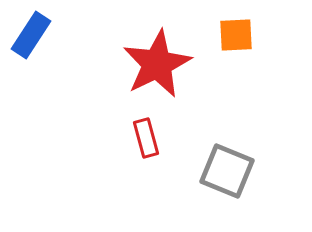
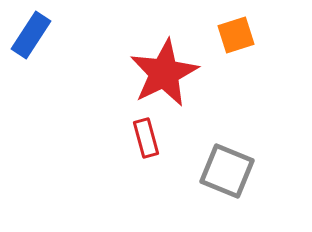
orange square: rotated 15 degrees counterclockwise
red star: moved 7 px right, 9 px down
